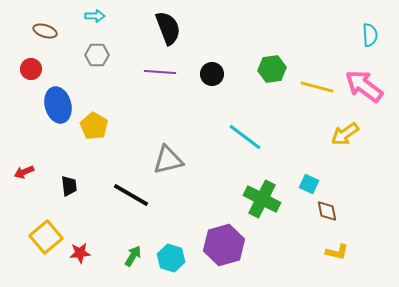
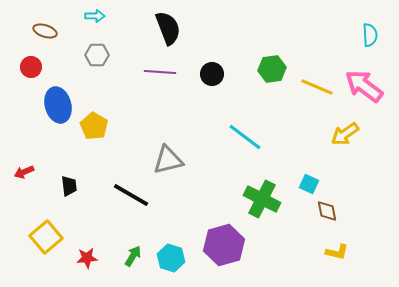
red circle: moved 2 px up
yellow line: rotated 8 degrees clockwise
red star: moved 7 px right, 5 px down
